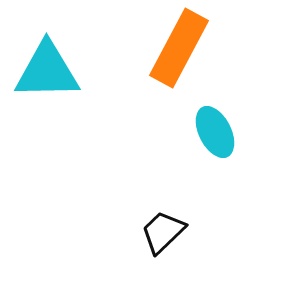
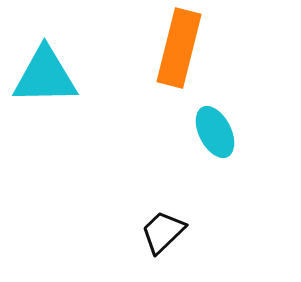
orange rectangle: rotated 14 degrees counterclockwise
cyan triangle: moved 2 px left, 5 px down
